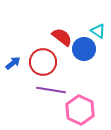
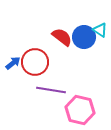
cyan triangle: moved 2 px right, 1 px up
blue circle: moved 12 px up
red circle: moved 8 px left
pink hexagon: rotated 12 degrees counterclockwise
